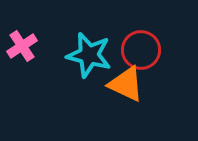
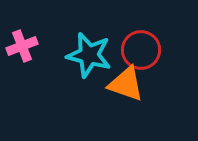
pink cross: rotated 12 degrees clockwise
orange triangle: rotated 6 degrees counterclockwise
